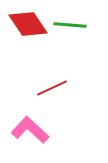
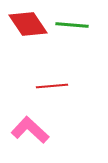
green line: moved 2 px right
red line: moved 2 px up; rotated 20 degrees clockwise
